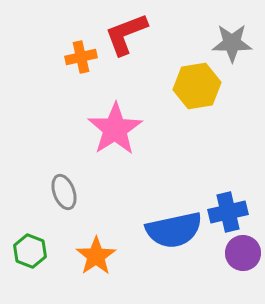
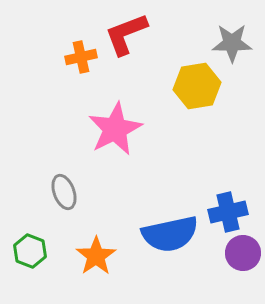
pink star: rotated 6 degrees clockwise
blue semicircle: moved 4 px left, 4 px down
